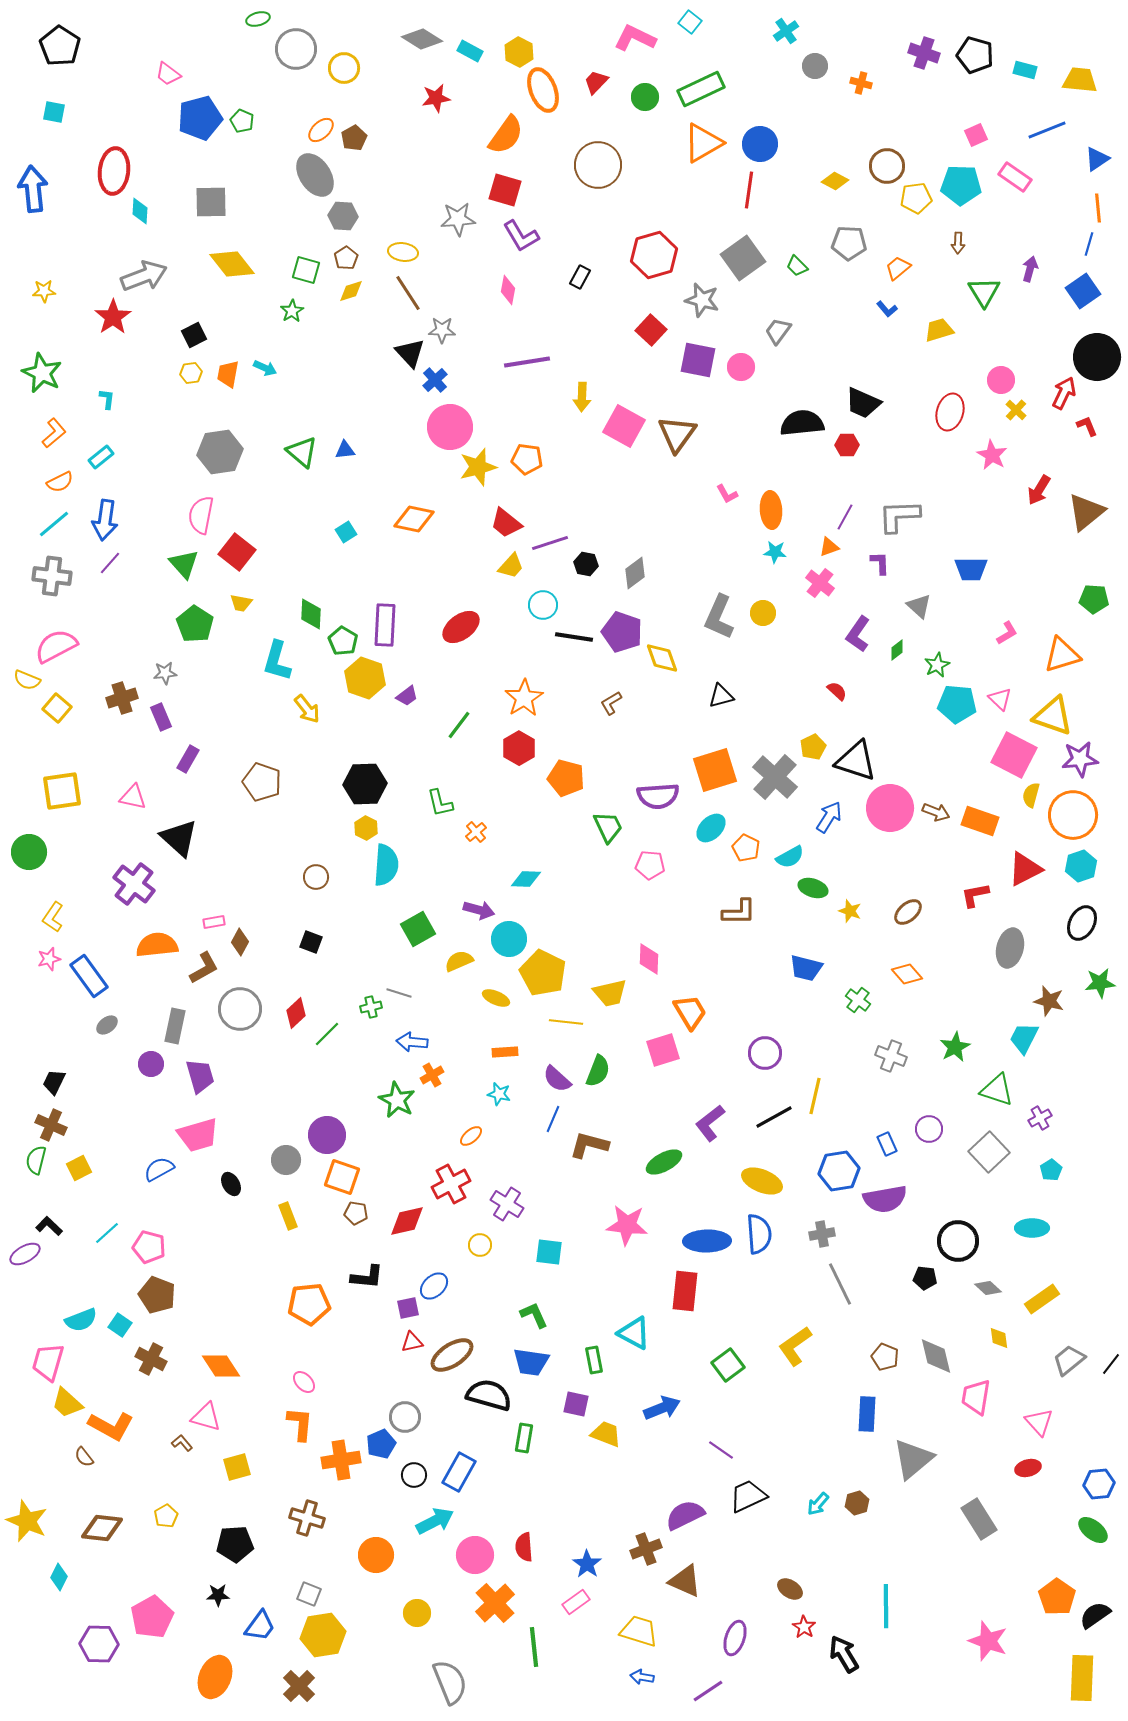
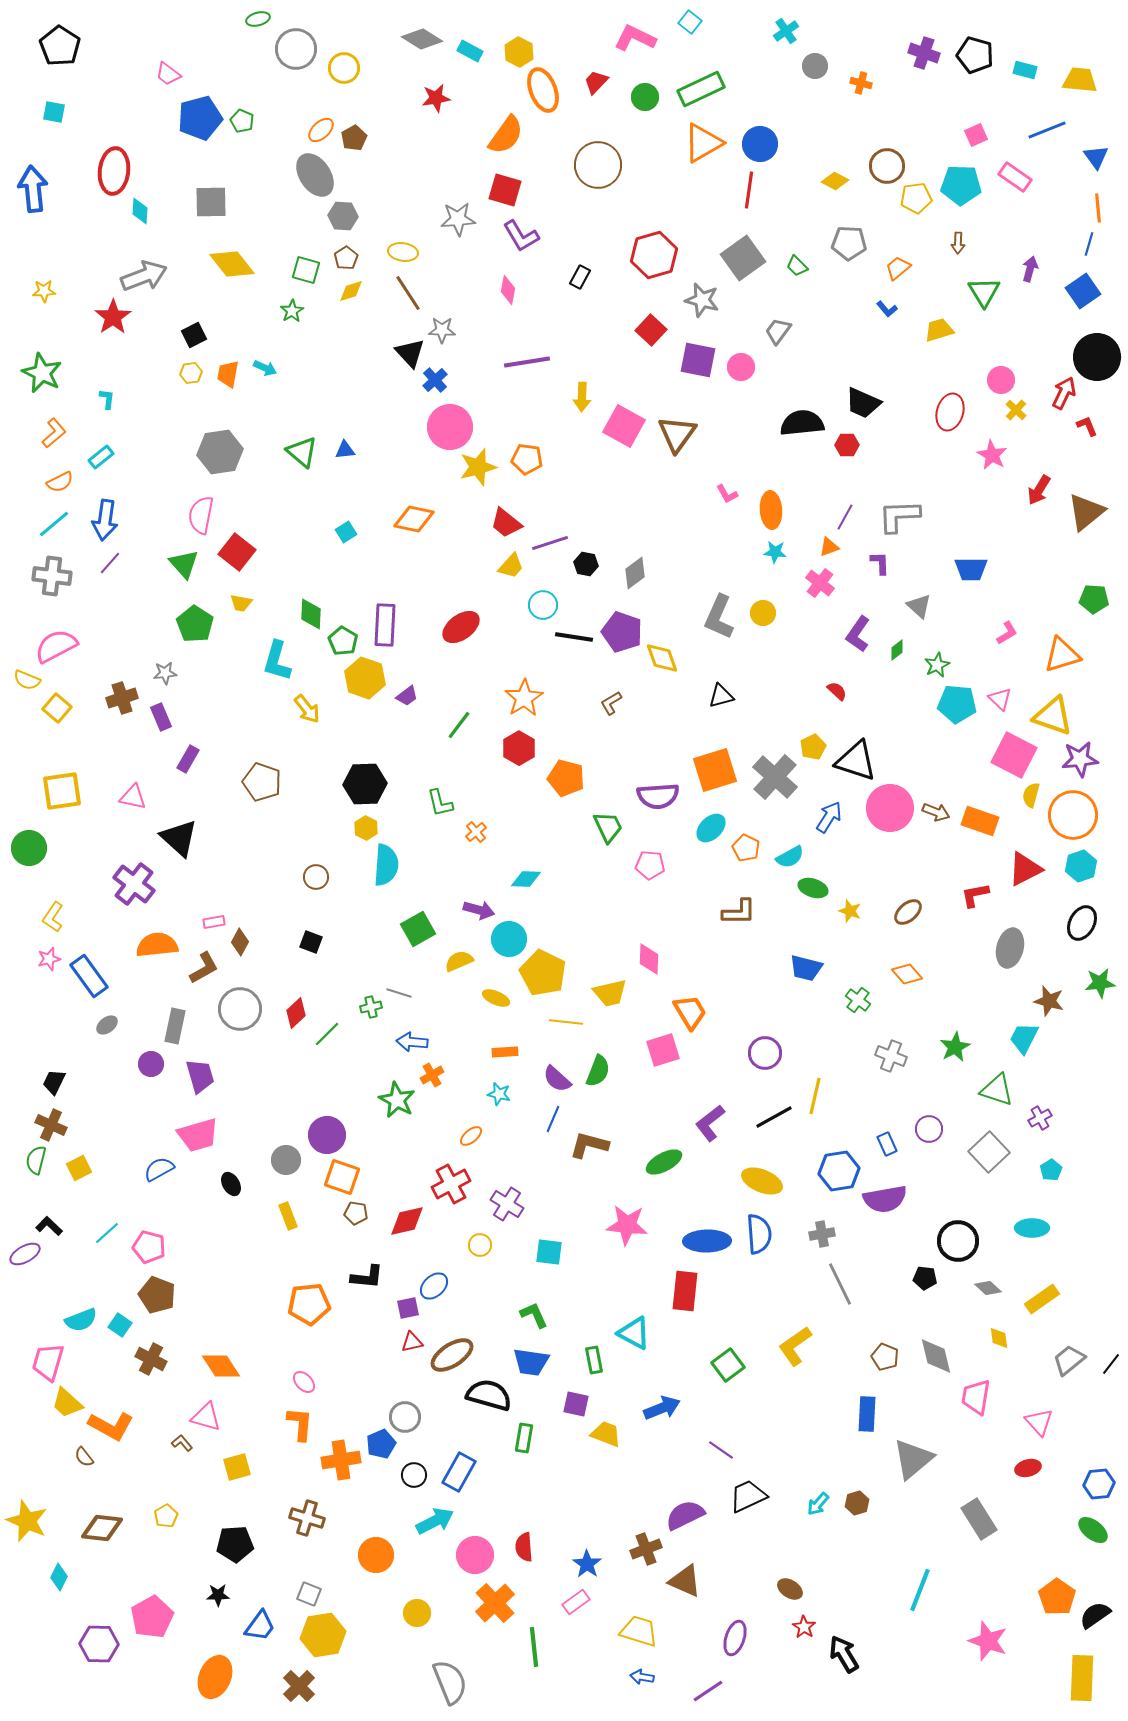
blue triangle at (1097, 159): moved 1 px left, 2 px up; rotated 32 degrees counterclockwise
green circle at (29, 852): moved 4 px up
cyan line at (886, 1606): moved 34 px right, 16 px up; rotated 21 degrees clockwise
